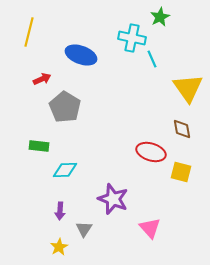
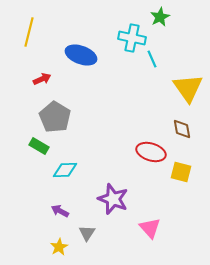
gray pentagon: moved 10 px left, 10 px down
green rectangle: rotated 24 degrees clockwise
purple arrow: rotated 114 degrees clockwise
gray triangle: moved 3 px right, 4 px down
